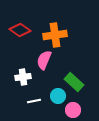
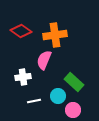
red diamond: moved 1 px right, 1 px down
